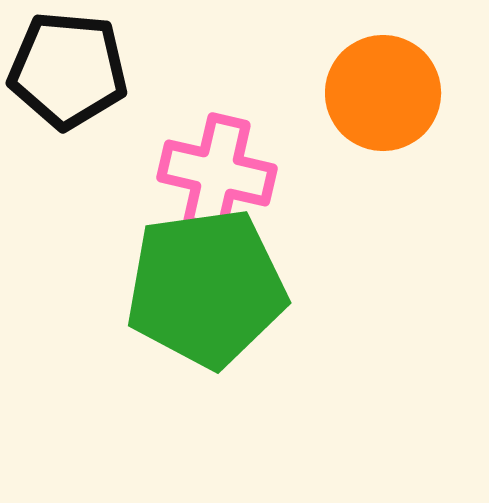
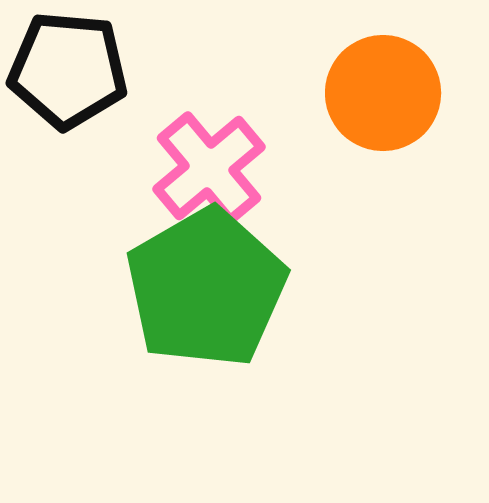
pink cross: moved 8 px left, 5 px up; rotated 37 degrees clockwise
green pentagon: rotated 22 degrees counterclockwise
